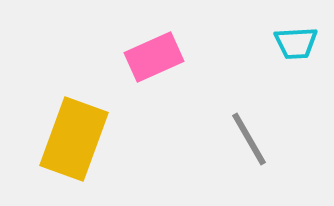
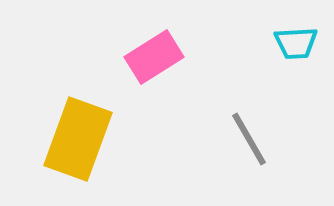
pink rectangle: rotated 8 degrees counterclockwise
yellow rectangle: moved 4 px right
